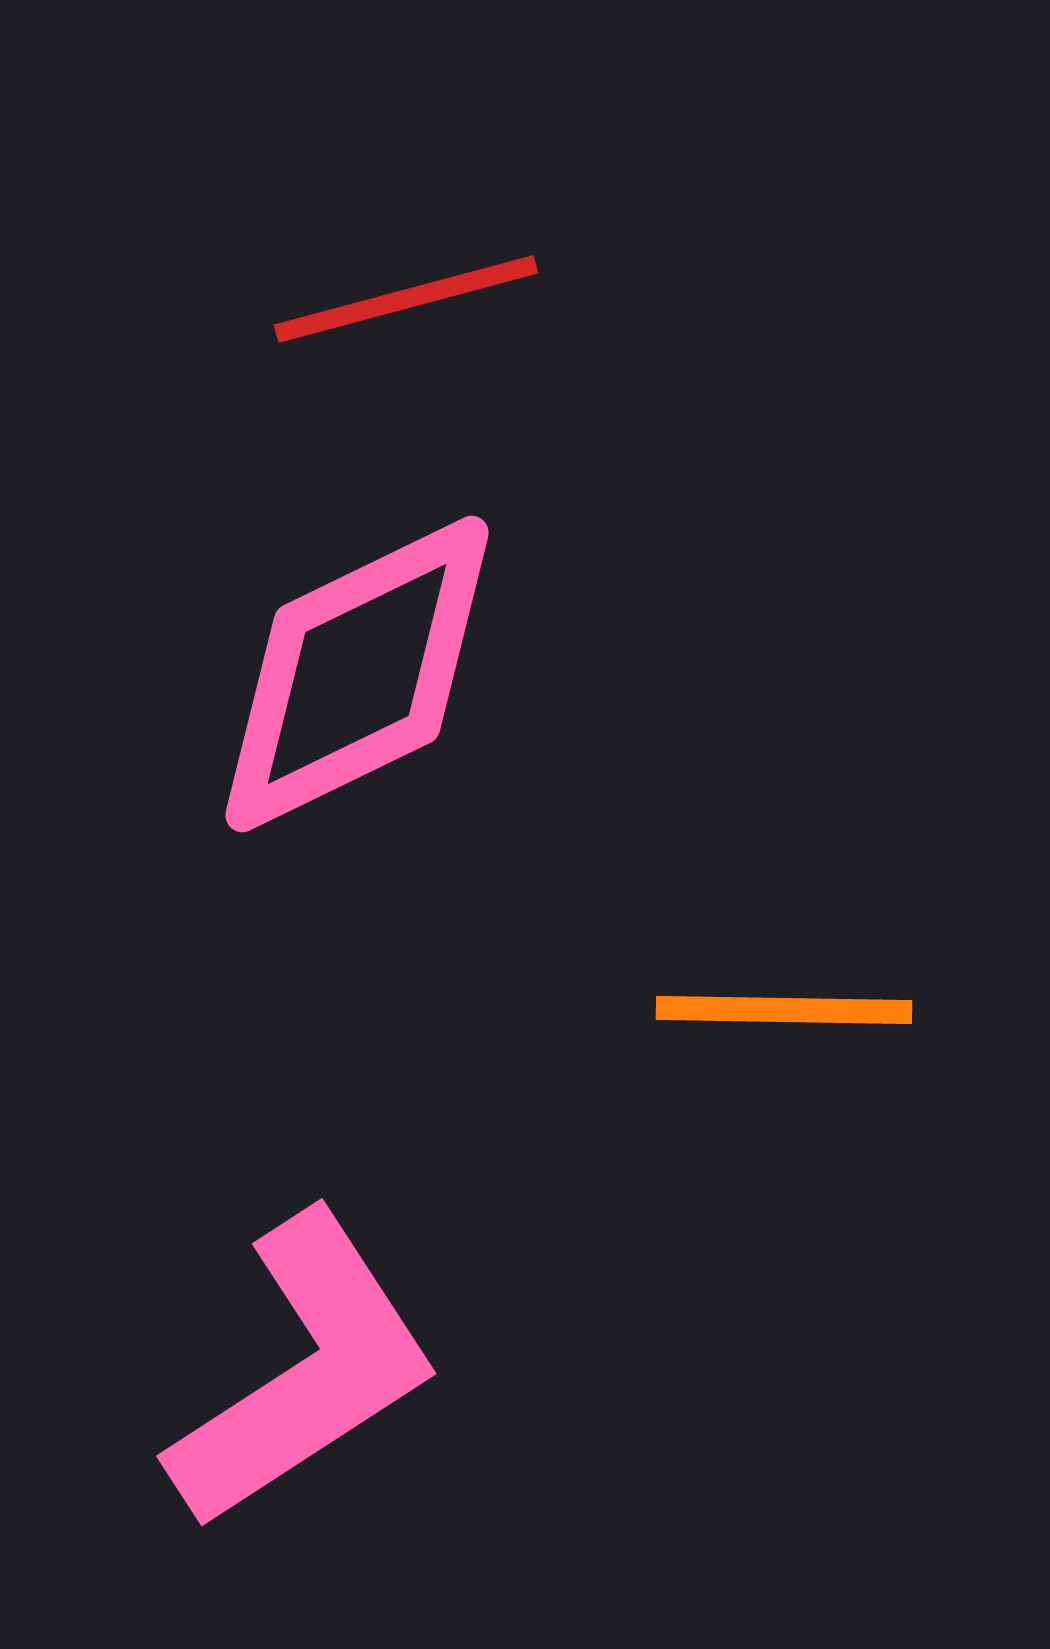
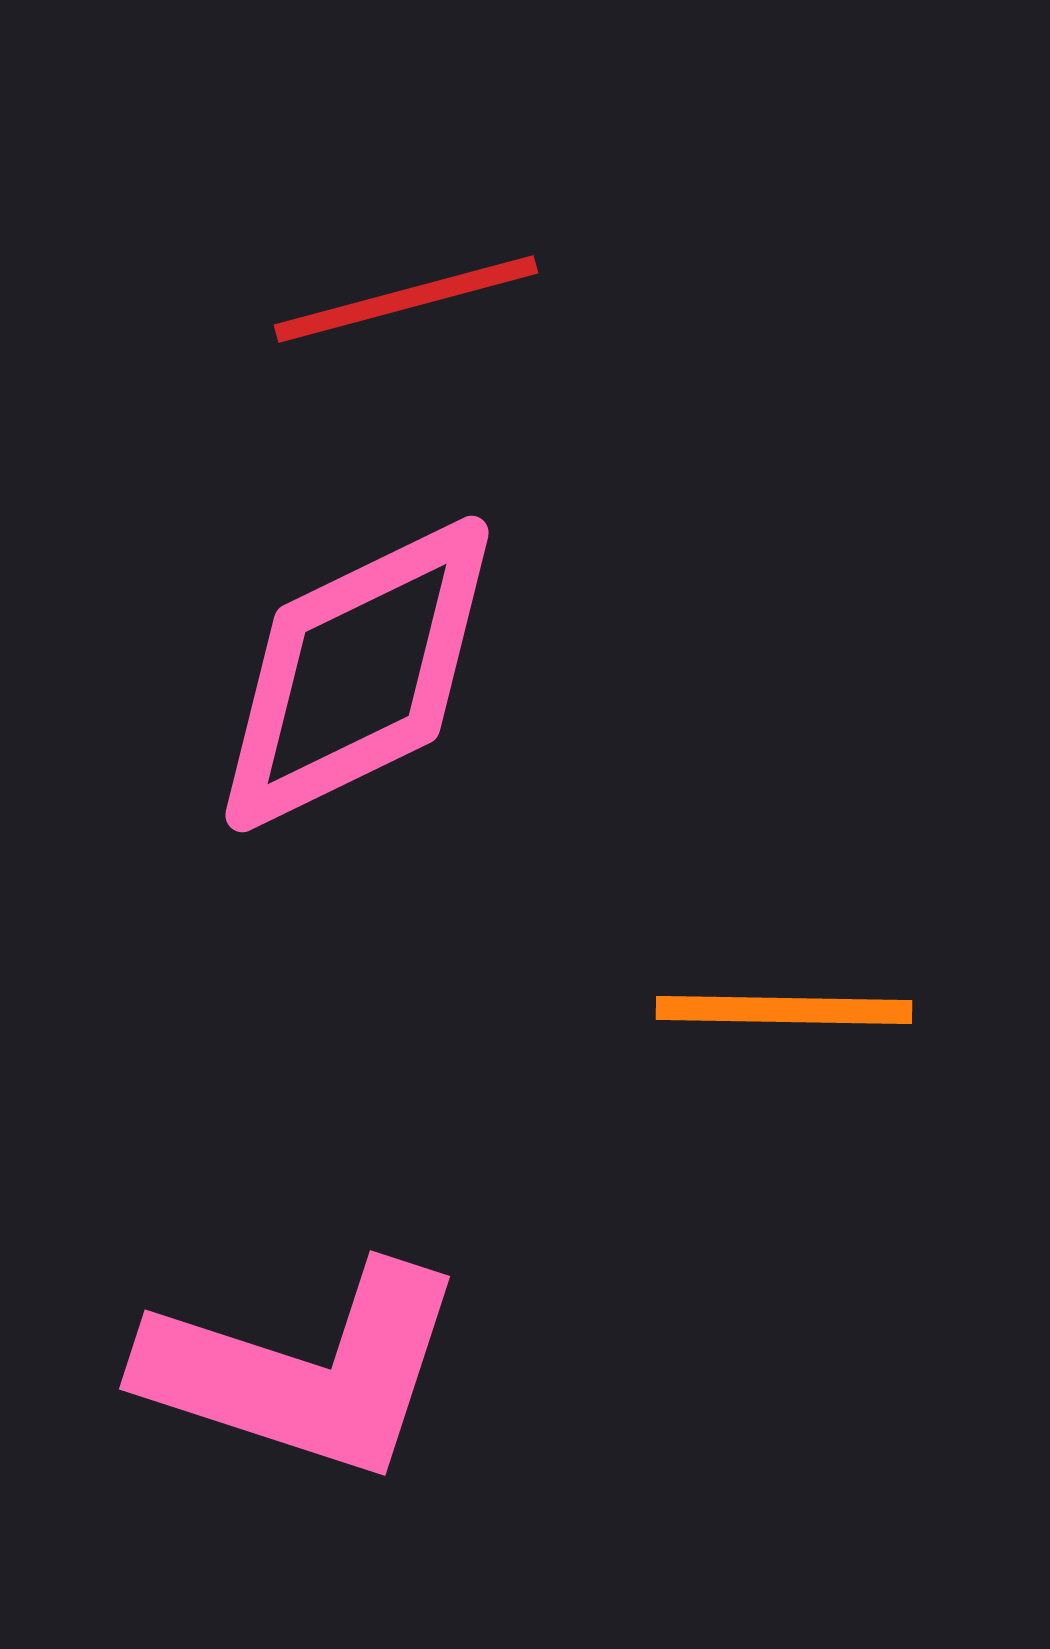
pink L-shape: rotated 51 degrees clockwise
